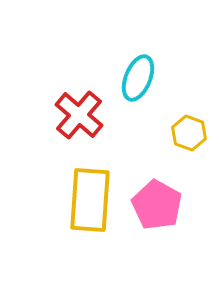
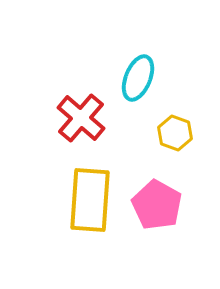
red cross: moved 2 px right, 3 px down
yellow hexagon: moved 14 px left
